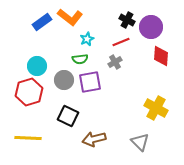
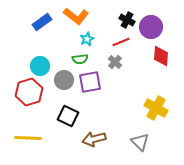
orange L-shape: moved 6 px right, 1 px up
gray cross: rotated 16 degrees counterclockwise
cyan circle: moved 3 px right
